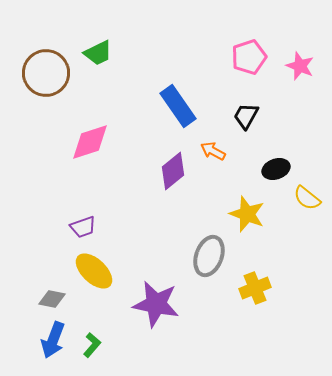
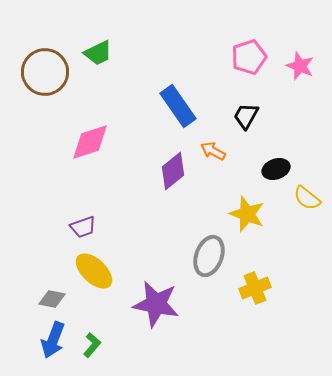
brown circle: moved 1 px left, 1 px up
